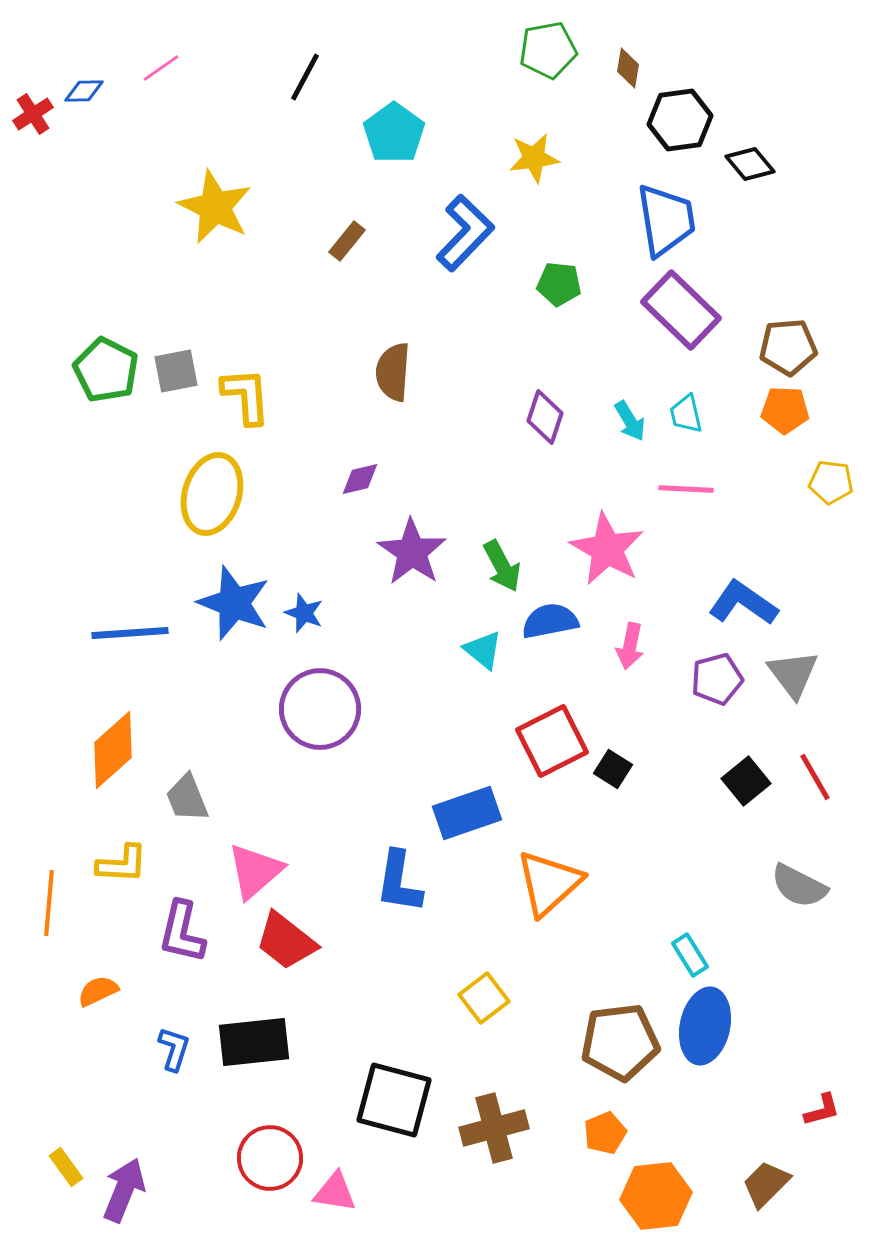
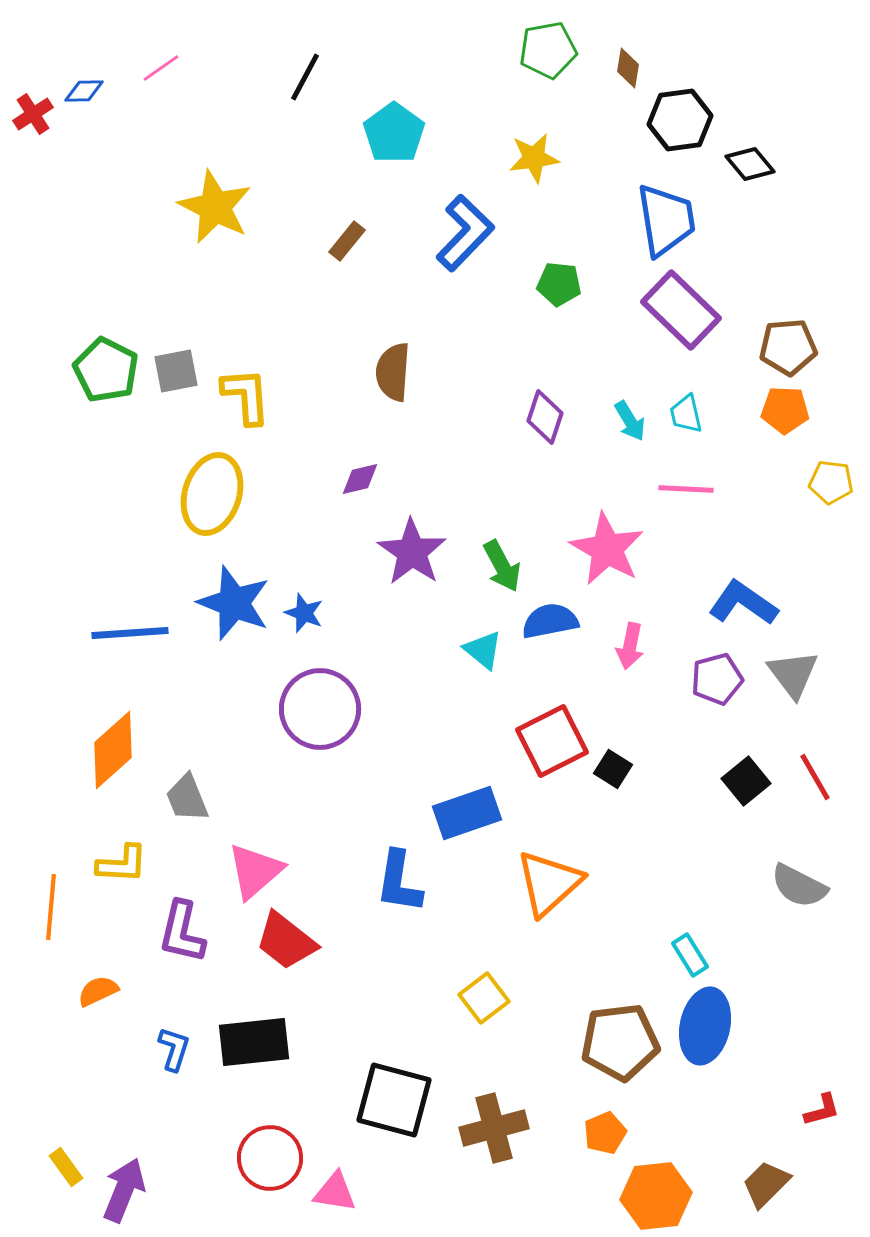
orange line at (49, 903): moved 2 px right, 4 px down
